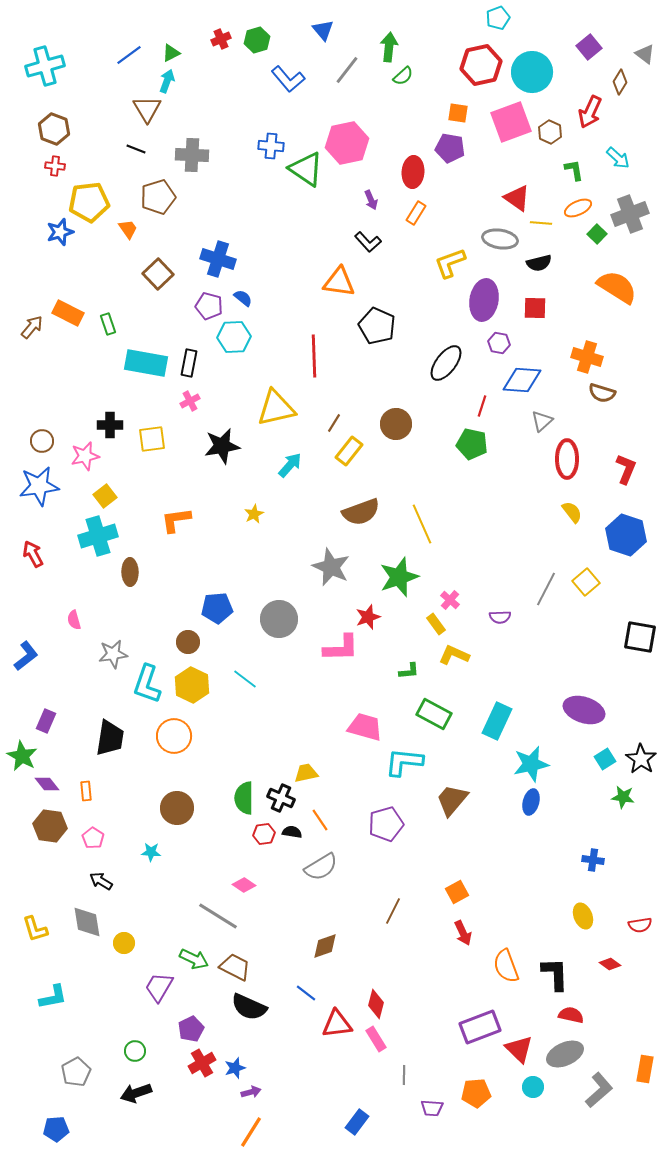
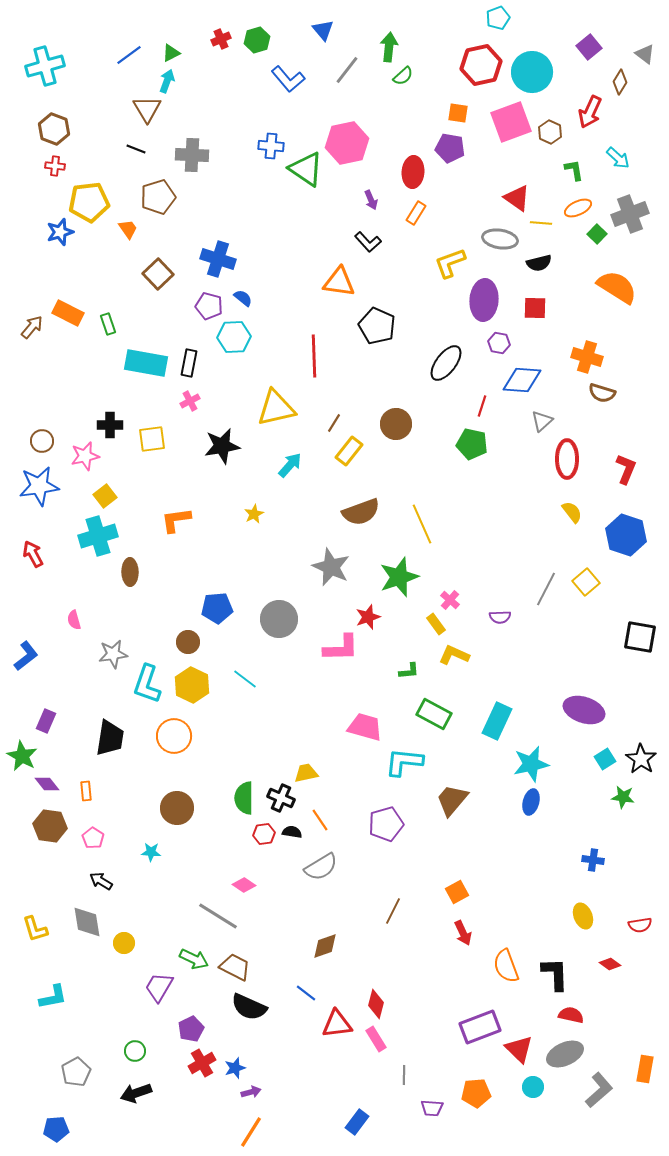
purple ellipse at (484, 300): rotated 6 degrees counterclockwise
